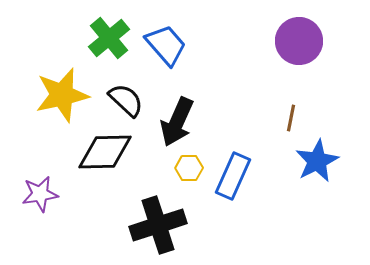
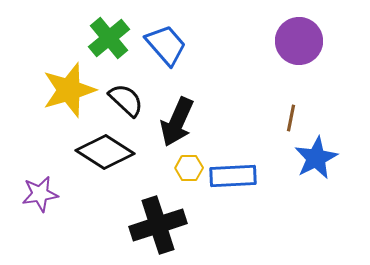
yellow star: moved 7 px right, 5 px up; rotated 4 degrees counterclockwise
black diamond: rotated 34 degrees clockwise
blue star: moved 1 px left, 3 px up
blue rectangle: rotated 63 degrees clockwise
